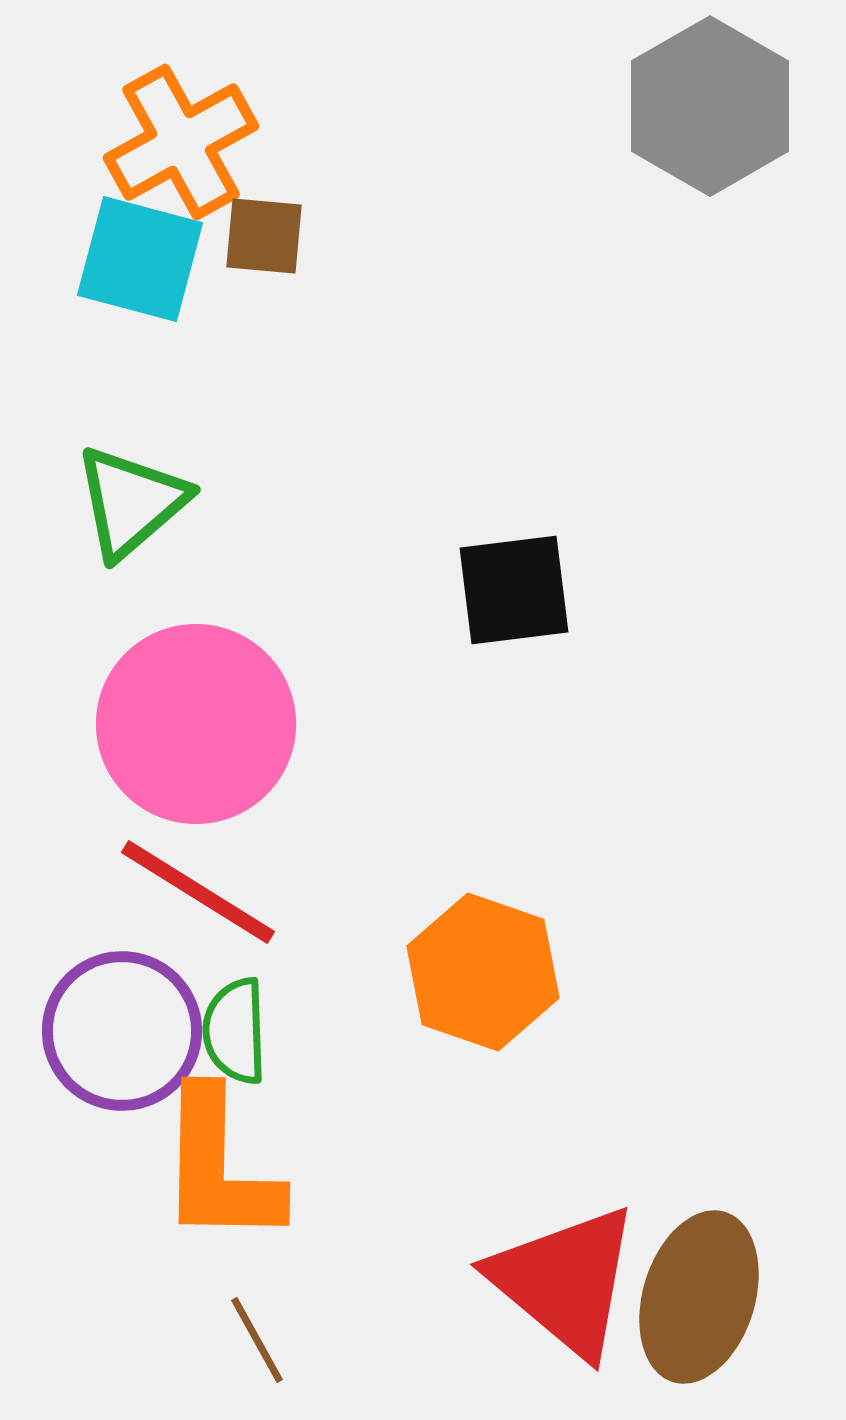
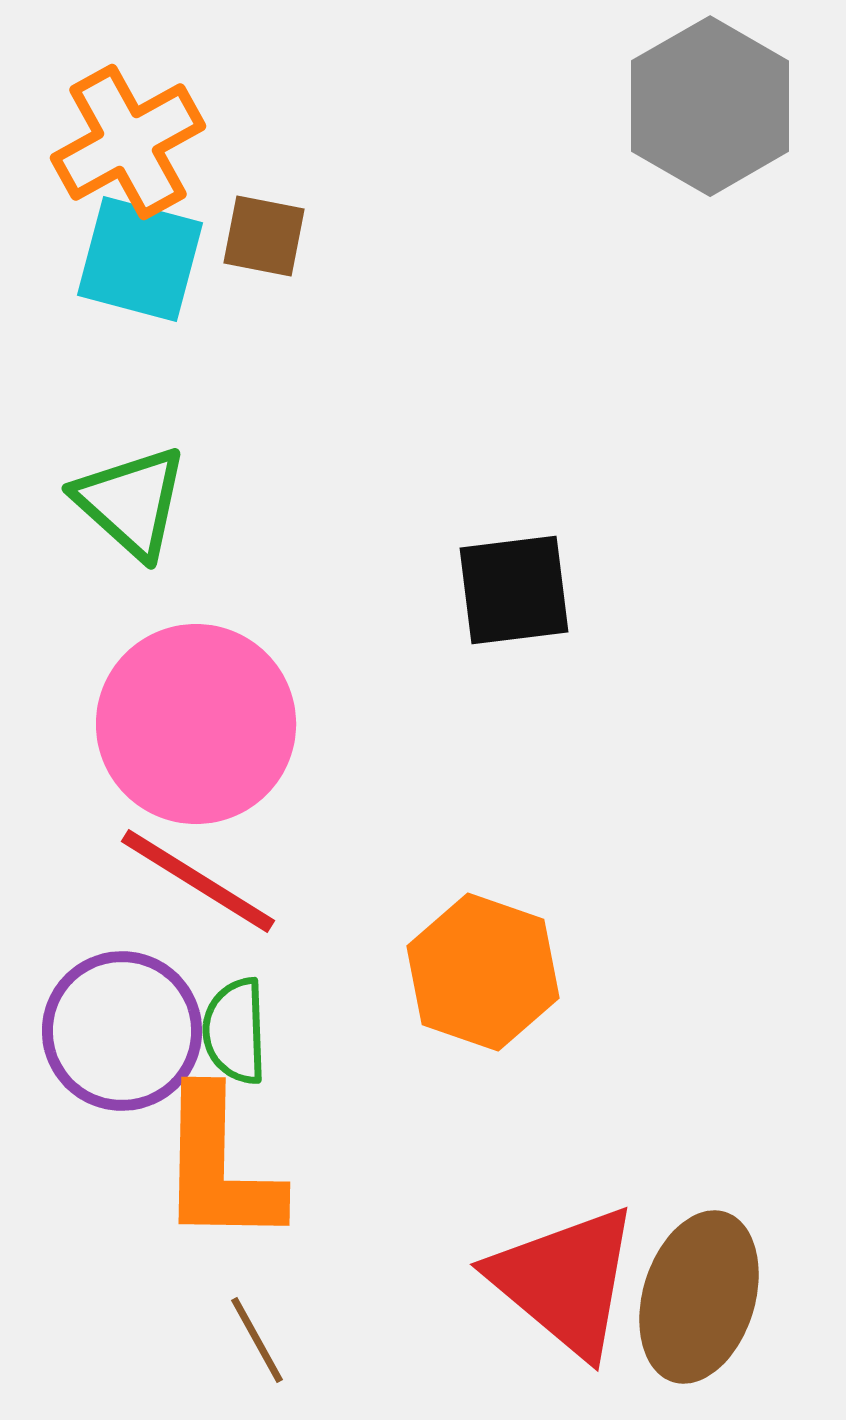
orange cross: moved 53 px left
brown square: rotated 6 degrees clockwise
green triangle: rotated 37 degrees counterclockwise
red line: moved 11 px up
